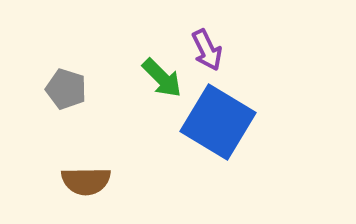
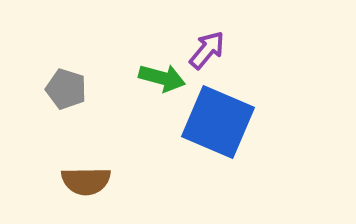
purple arrow: rotated 114 degrees counterclockwise
green arrow: rotated 30 degrees counterclockwise
blue square: rotated 8 degrees counterclockwise
